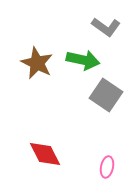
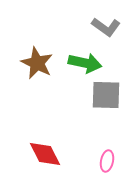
green arrow: moved 2 px right, 3 px down
gray square: rotated 32 degrees counterclockwise
pink ellipse: moved 6 px up
